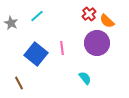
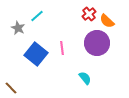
gray star: moved 7 px right, 5 px down
brown line: moved 8 px left, 5 px down; rotated 16 degrees counterclockwise
